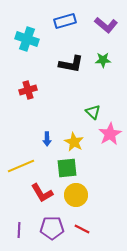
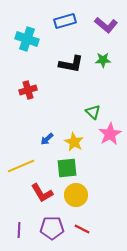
blue arrow: rotated 48 degrees clockwise
